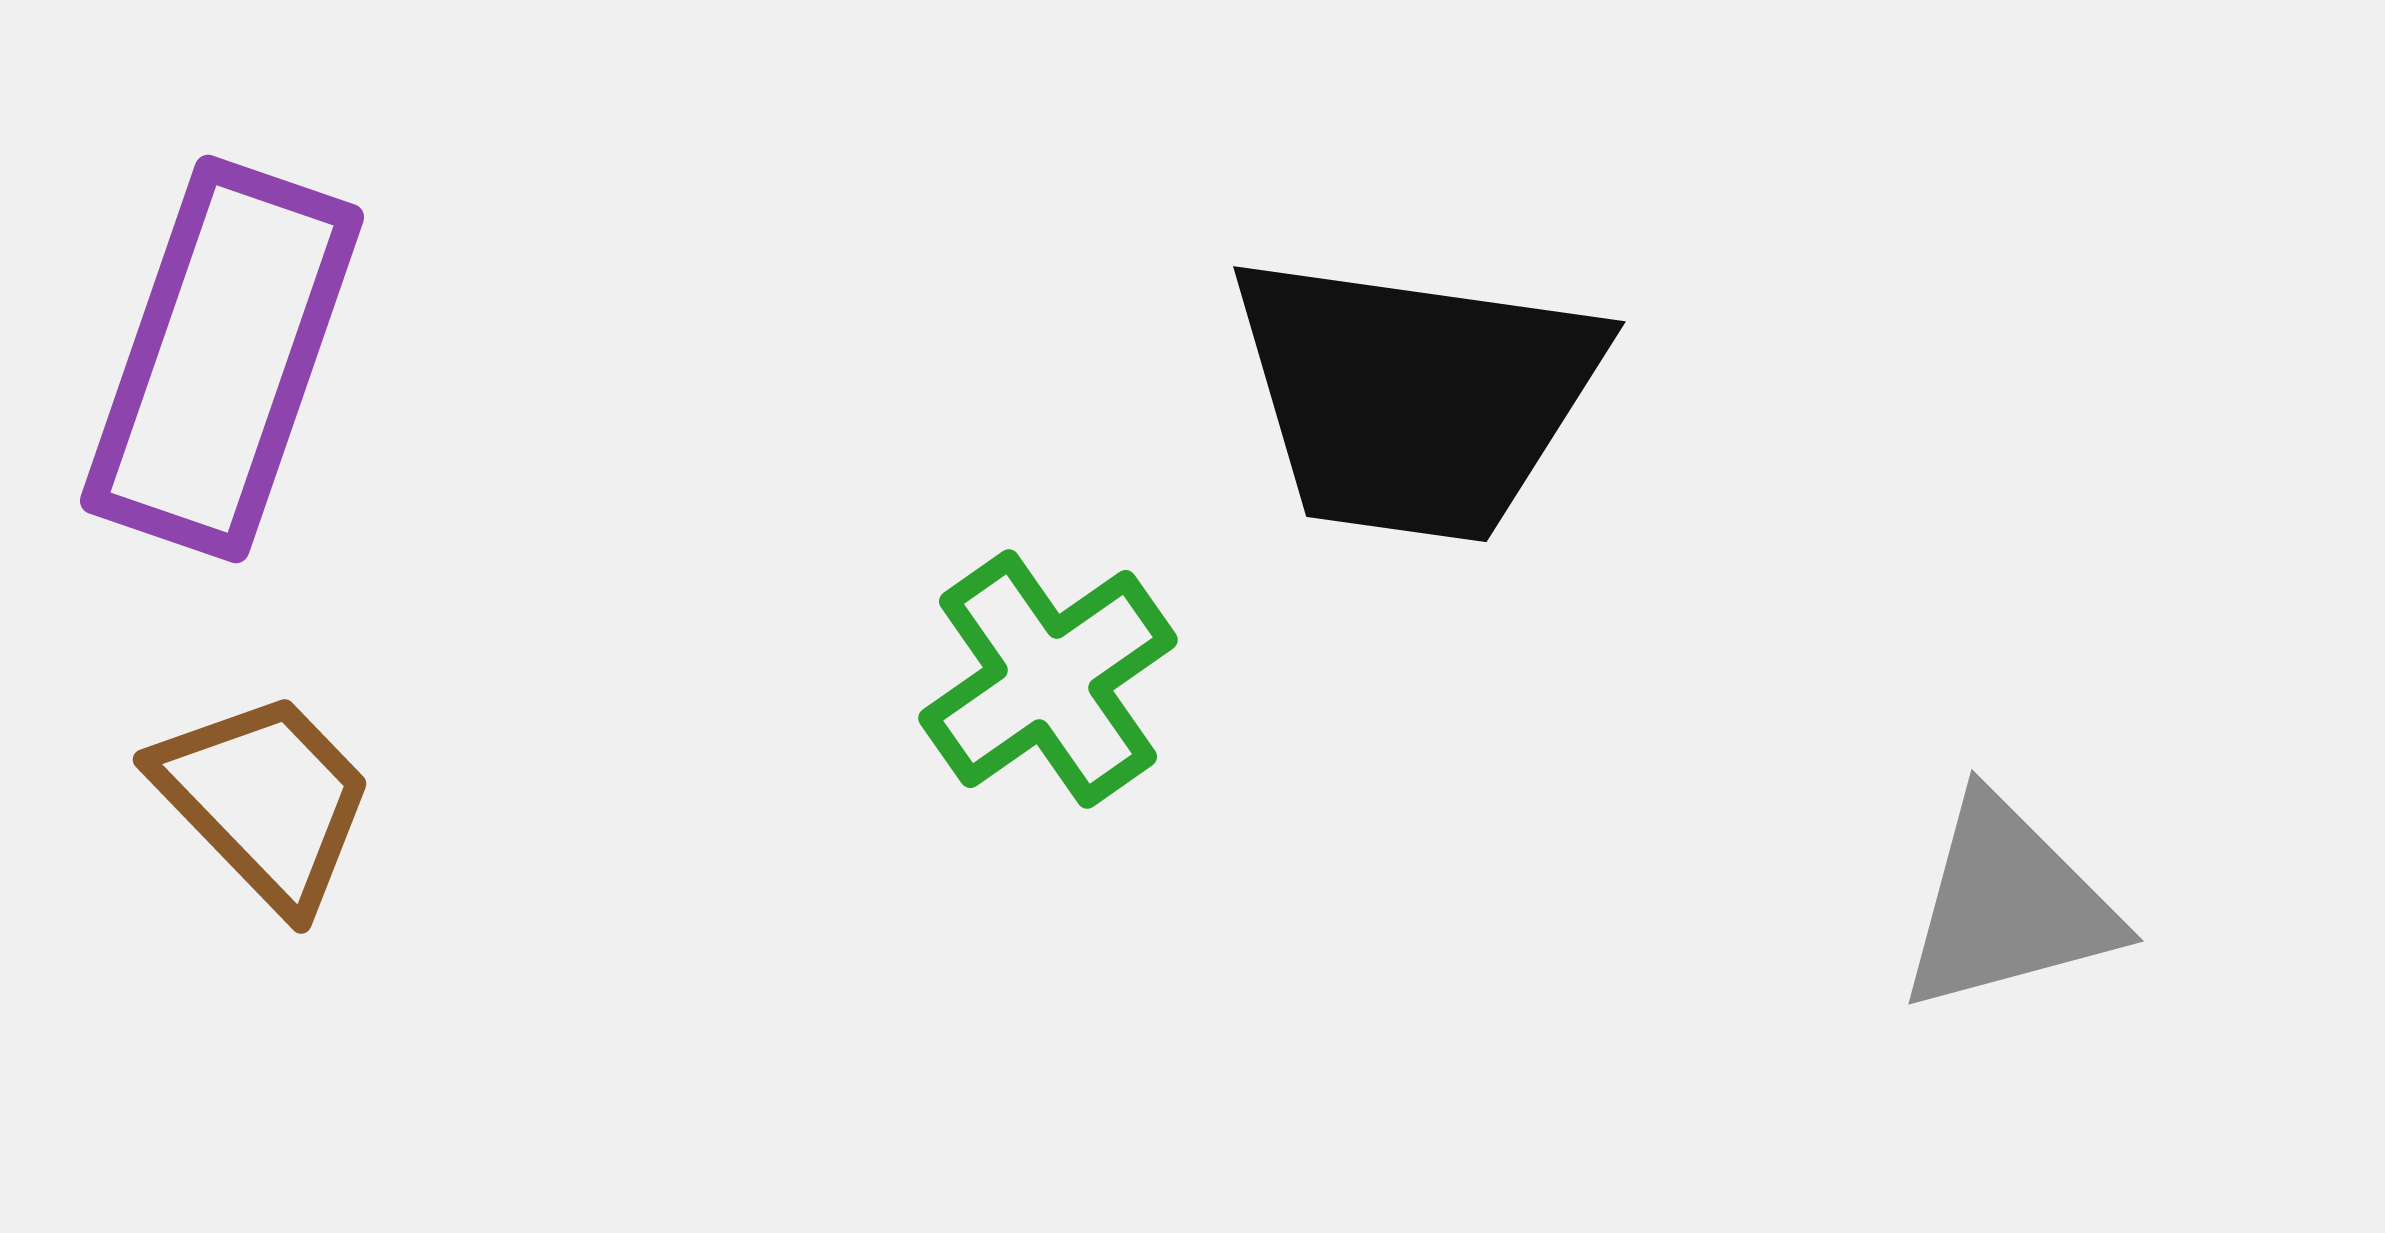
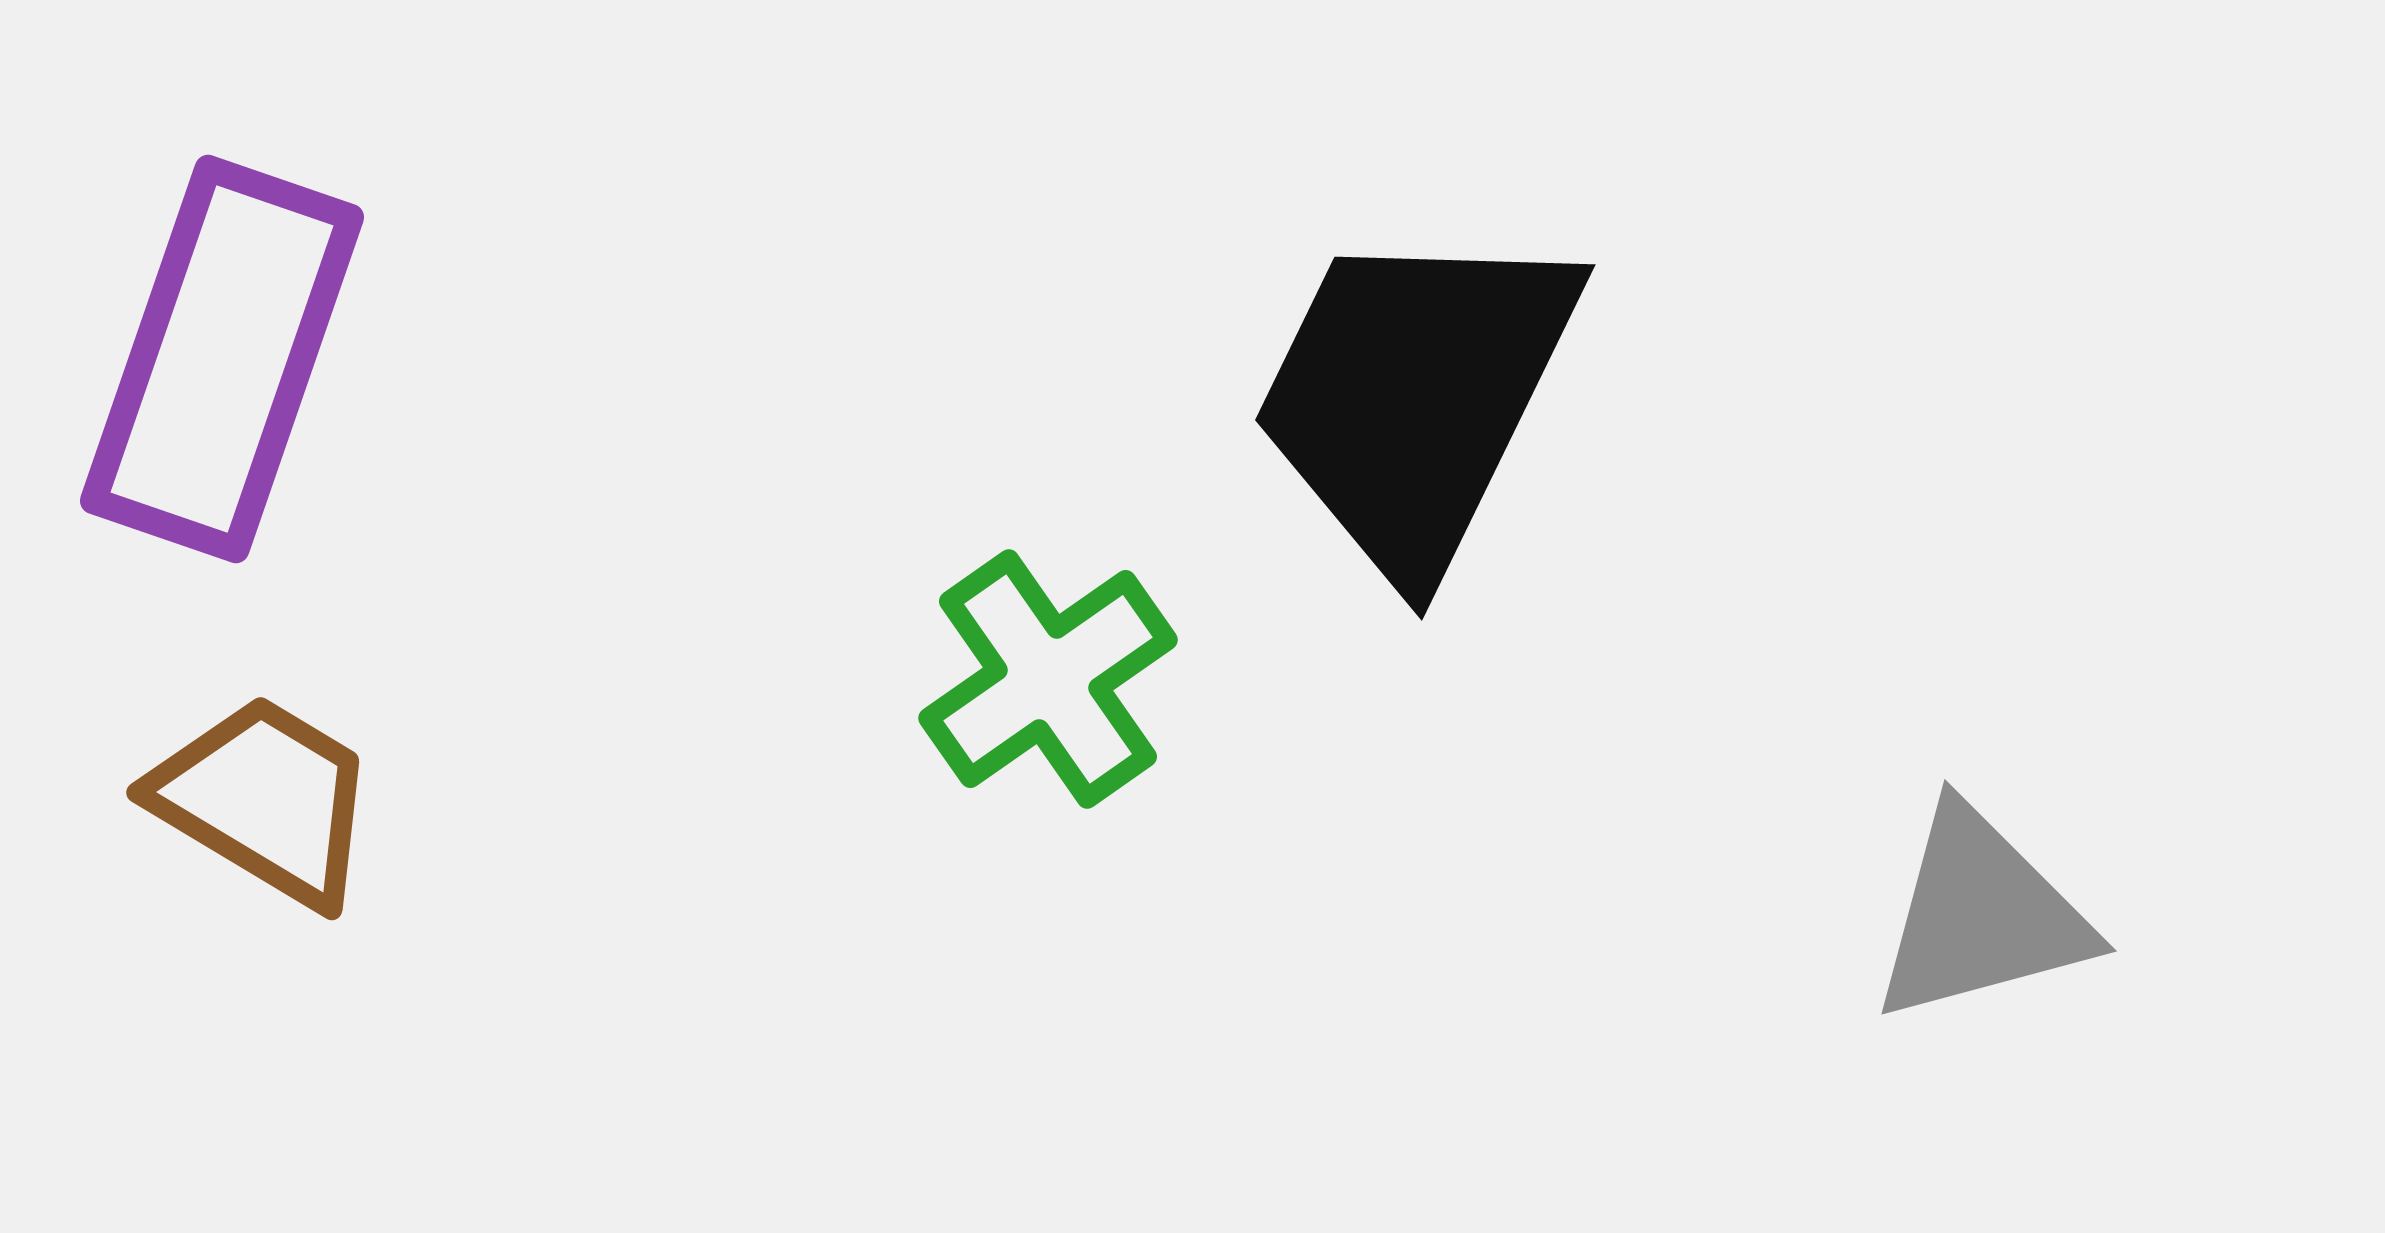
black trapezoid: rotated 108 degrees clockwise
brown trapezoid: rotated 15 degrees counterclockwise
gray triangle: moved 27 px left, 10 px down
